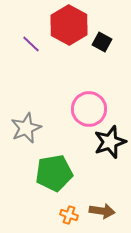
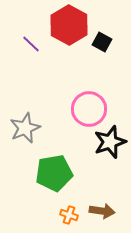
gray star: moved 1 px left
